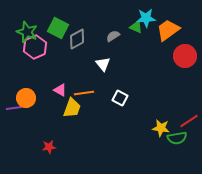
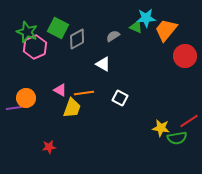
orange trapezoid: moved 2 px left; rotated 15 degrees counterclockwise
white triangle: rotated 21 degrees counterclockwise
